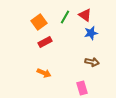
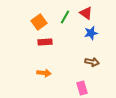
red triangle: moved 1 px right, 2 px up
red rectangle: rotated 24 degrees clockwise
orange arrow: rotated 16 degrees counterclockwise
